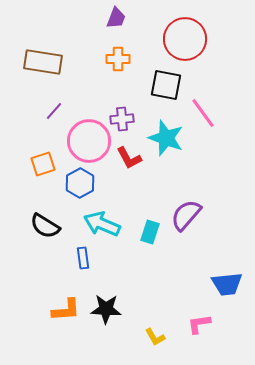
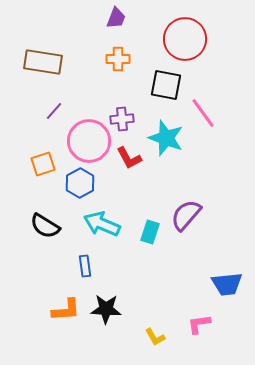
blue rectangle: moved 2 px right, 8 px down
